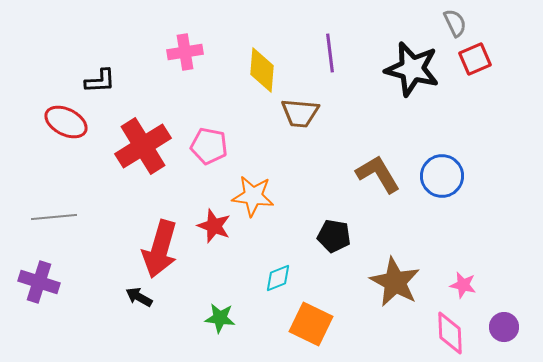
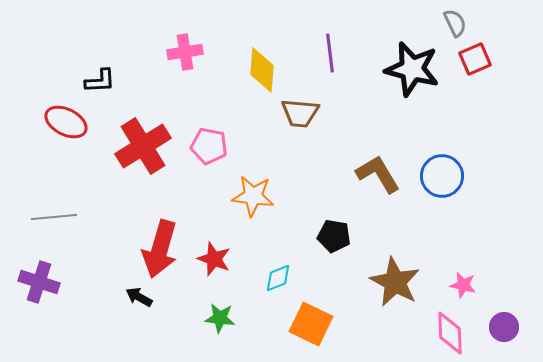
red star: moved 33 px down
